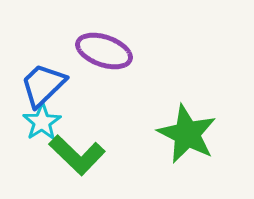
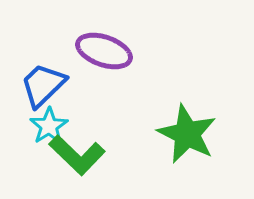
cyan star: moved 7 px right, 4 px down
